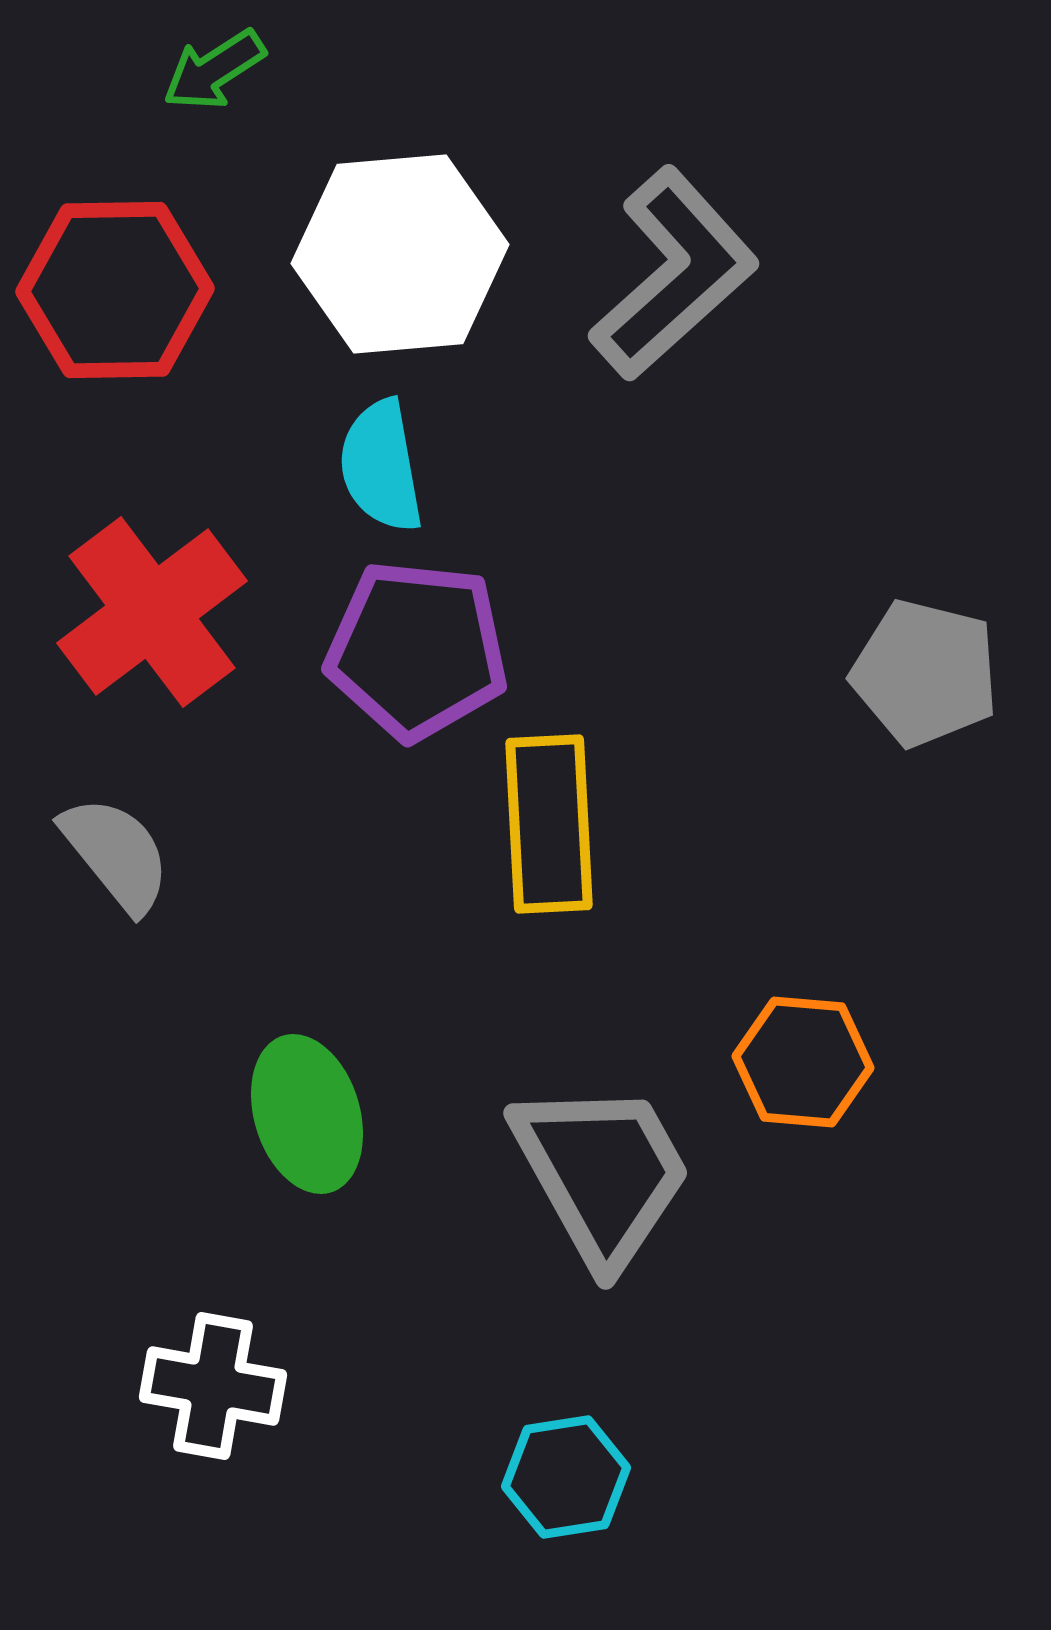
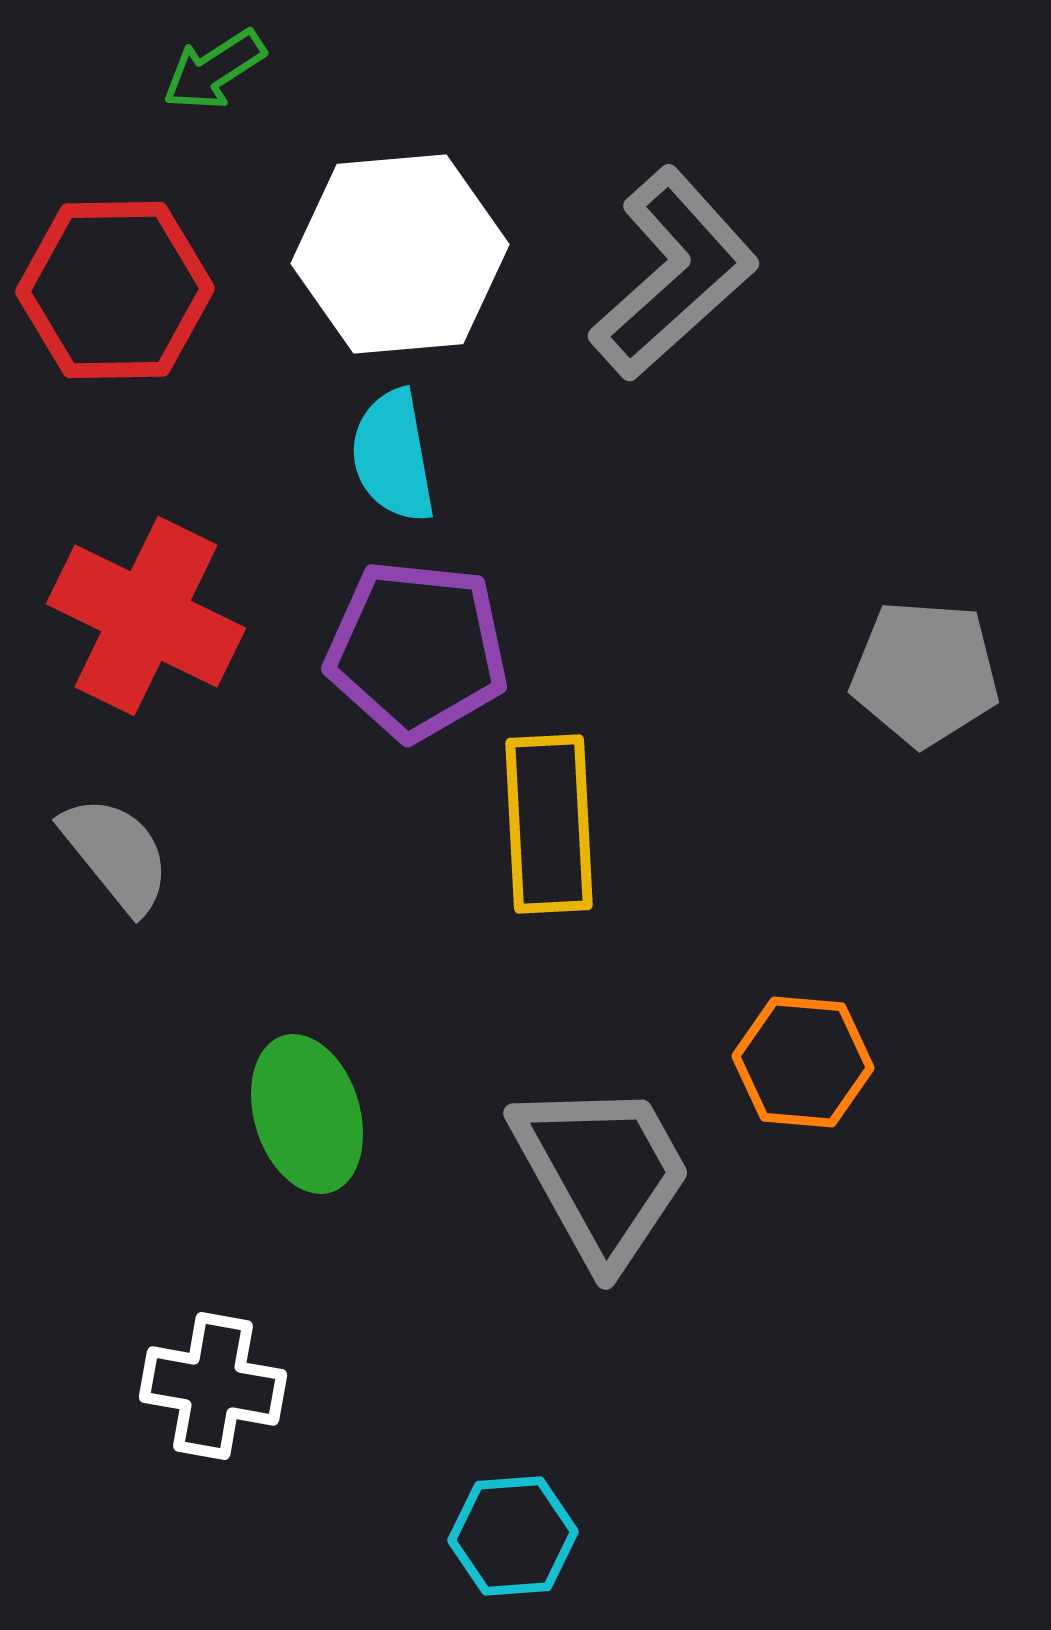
cyan semicircle: moved 12 px right, 10 px up
red cross: moved 6 px left, 4 px down; rotated 27 degrees counterclockwise
gray pentagon: rotated 10 degrees counterclockwise
cyan hexagon: moved 53 px left, 59 px down; rotated 5 degrees clockwise
